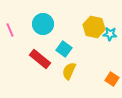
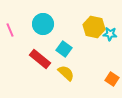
yellow semicircle: moved 3 px left, 2 px down; rotated 108 degrees clockwise
